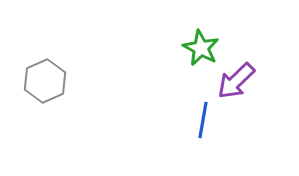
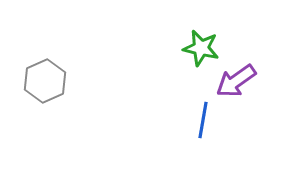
green star: rotated 15 degrees counterclockwise
purple arrow: rotated 9 degrees clockwise
